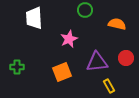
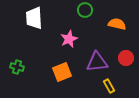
green cross: rotated 16 degrees clockwise
